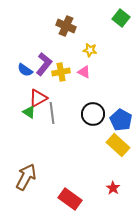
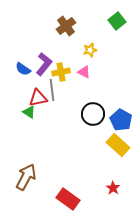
green square: moved 4 px left, 3 px down; rotated 12 degrees clockwise
brown cross: rotated 30 degrees clockwise
yellow star: rotated 24 degrees counterclockwise
blue semicircle: moved 2 px left, 1 px up
red triangle: rotated 18 degrees clockwise
gray line: moved 23 px up
red rectangle: moved 2 px left
